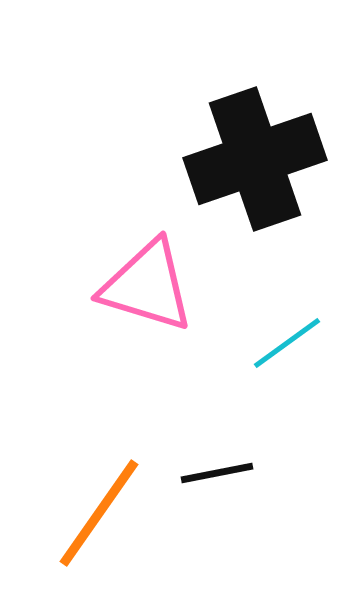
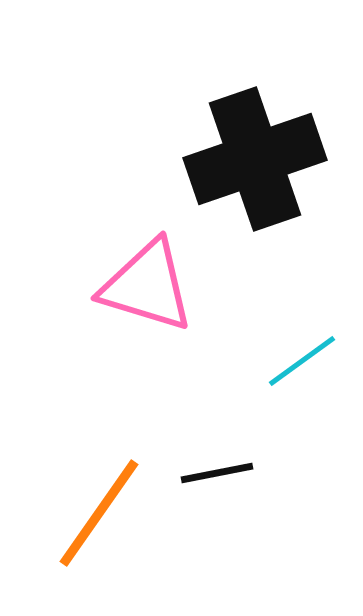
cyan line: moved 15 px right, 18 px down
